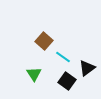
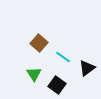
brown square: moved 5 px left, 2 px down
black square: moved 10 px left, 4 px down
